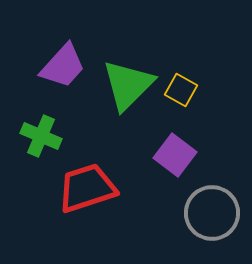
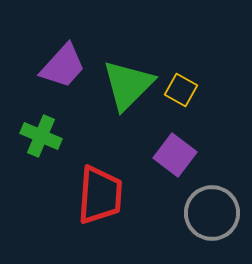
red trapezoid: moved 13 px right, 7 px down; rotated 112 degrees clockwise
